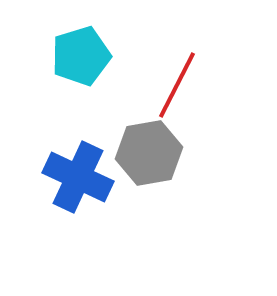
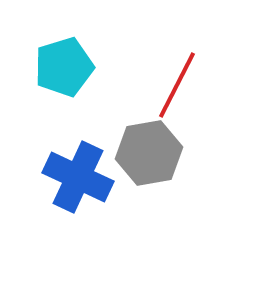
cyan pentagon: moved 17 px left, 11 px down
